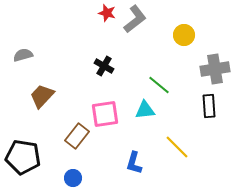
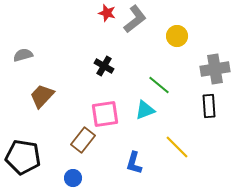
yellow circle: moved 7 px left, 1 px down
cyan triangle: rotated 15 degrees counterclockwise
brown rectangle: moved 6 px right, 4 px down
